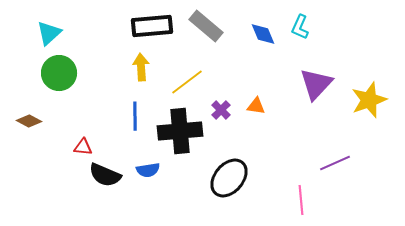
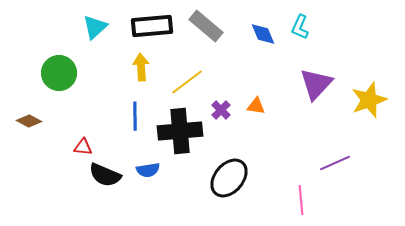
cyan triangle: moved 46 px right, 6 px up
